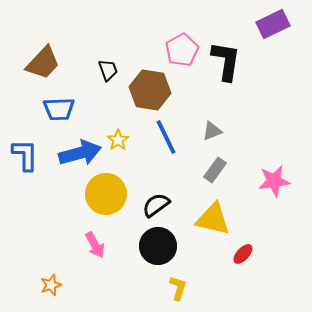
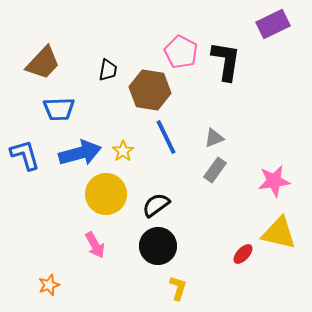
pink pentagon: moved 1 px left, 2 px down; rotated 16 degrees counterclockwise
black trapezoid: rotated 30 degrees clockwise
gray triangle: moved 2 px right, 7 px down
yellow star: moved 5 px right, 11 px down
blue L-shape: rotated 16 degrees counterclockwise
yellow triangle: moved 66 px right, 14 px down
orange star: moved 2 px left
